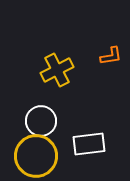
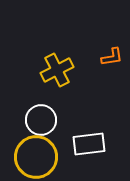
orange L-shape: moved 1 px right, 1 px down
white circle: moved 1 px up
yellow circle: moved 1 px down
